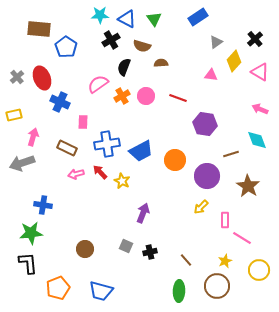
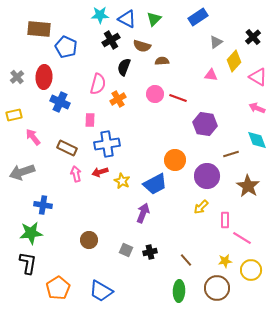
green triangle at (154, 19): rotated 21 degrees clockwise
black cross at (255, 39): moved 2 px left, 2 px up
blue pentagon at (66, 47): rotated 10 degrees counterclockwise
brown semicircle at (161, 63): moved 1 px right, 2 px up
pink triangle at (260, 72): moved 2 px left, 5 px down
red ellipse at (42, 78): moved 2 px right, 1 px up; rotated 25 degrees clockwise
pink semicircle at (98, 84): rotated 140 degrees clockwise
orange cross at (122, 96): moved 4 px left, 3 px down
pink circle at (146, 96): moved 9 px right, 2 px up
pink arrow at (260, 109): moved 3 px left, 1 px up
pink rectangle at (83, 122): moved 7 px right, 2 px up
pink arrow at (33, 137): rotated 54 degrees counterclockwise
blue trapezoid at (141, 151): moved 14 px right, 33 px down
gray arrow at (22, 163): moved 9 px down
red arrow at (100, 172): rotated 63 degrees counterclockwise
pink arrow at (76, 174): rotated 91 degrees clockwise
gray square at (126, 246): moved 4 px down
brown circle at (85, 249): moved 4 px right, 9 px up
yellow star at (225, 261): rotated 16 degrees clockwise
black L-shape at (28, 263): rotated 15 degrees clockwise
yellow circle at (259, 270): moved 8 px left
brown circle at (217, 286): moved 2 px down
orange pentagon at (58, 288): rotated 10 degrees counterclockwise
blue trapezoid at (101, 291): rotated 15 degrees clockwise
